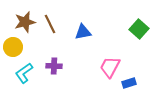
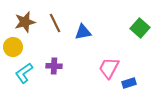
brown line: moved 5 px right, 1 px up
green square: moved 1 px right, 1 px up
pink trapezoid: moved 1 px left, 1 px down
